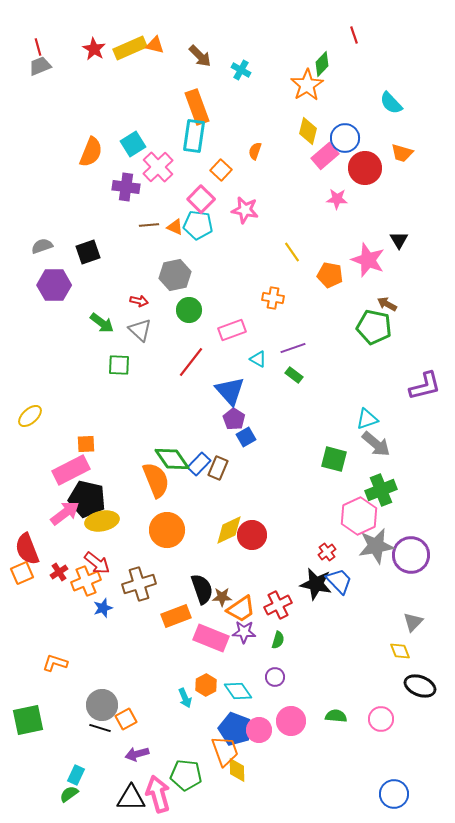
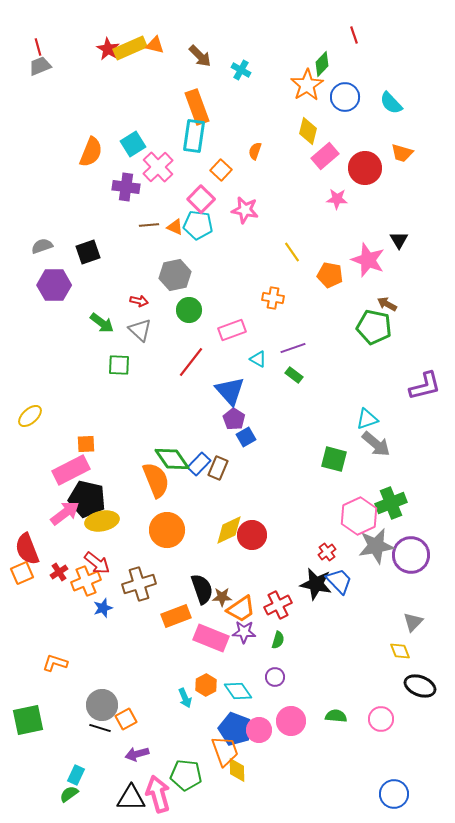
red star at (94, 49): moved 14 px right
blue circle at (345, 138): moved 41 px up
green cross at (381, 490): moved 10 px right, 13 px down
